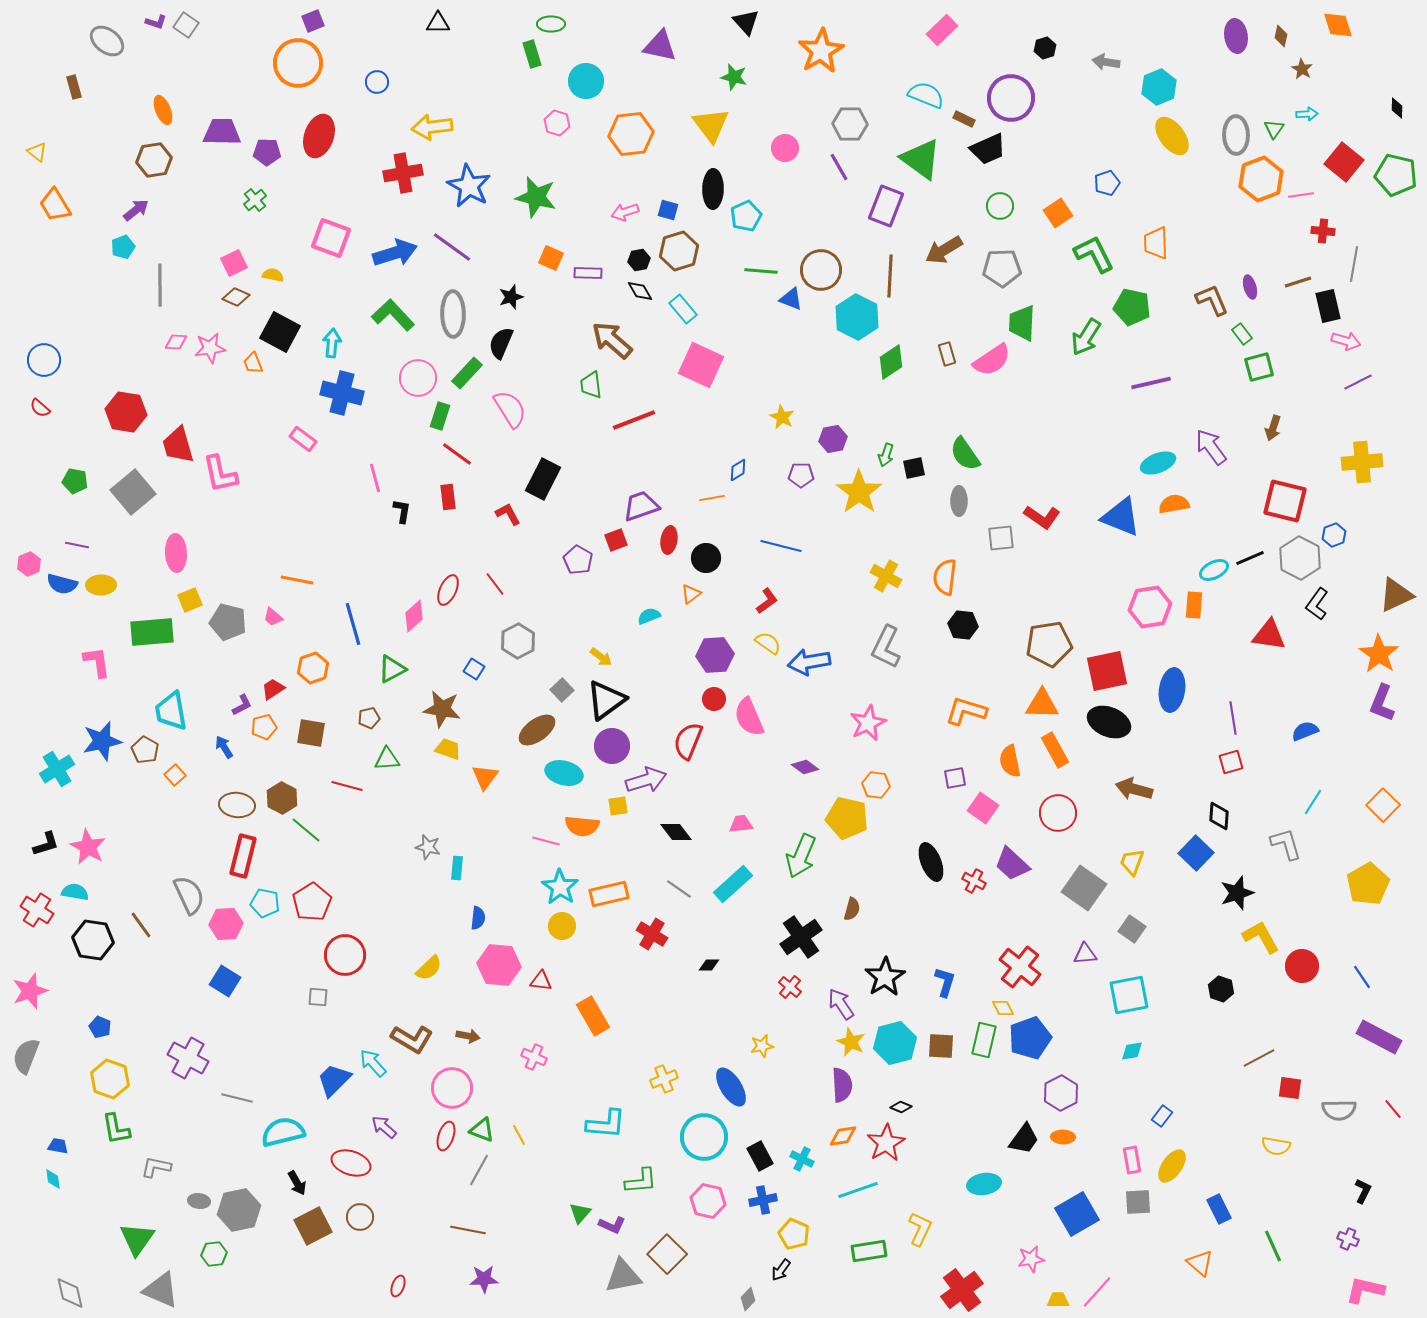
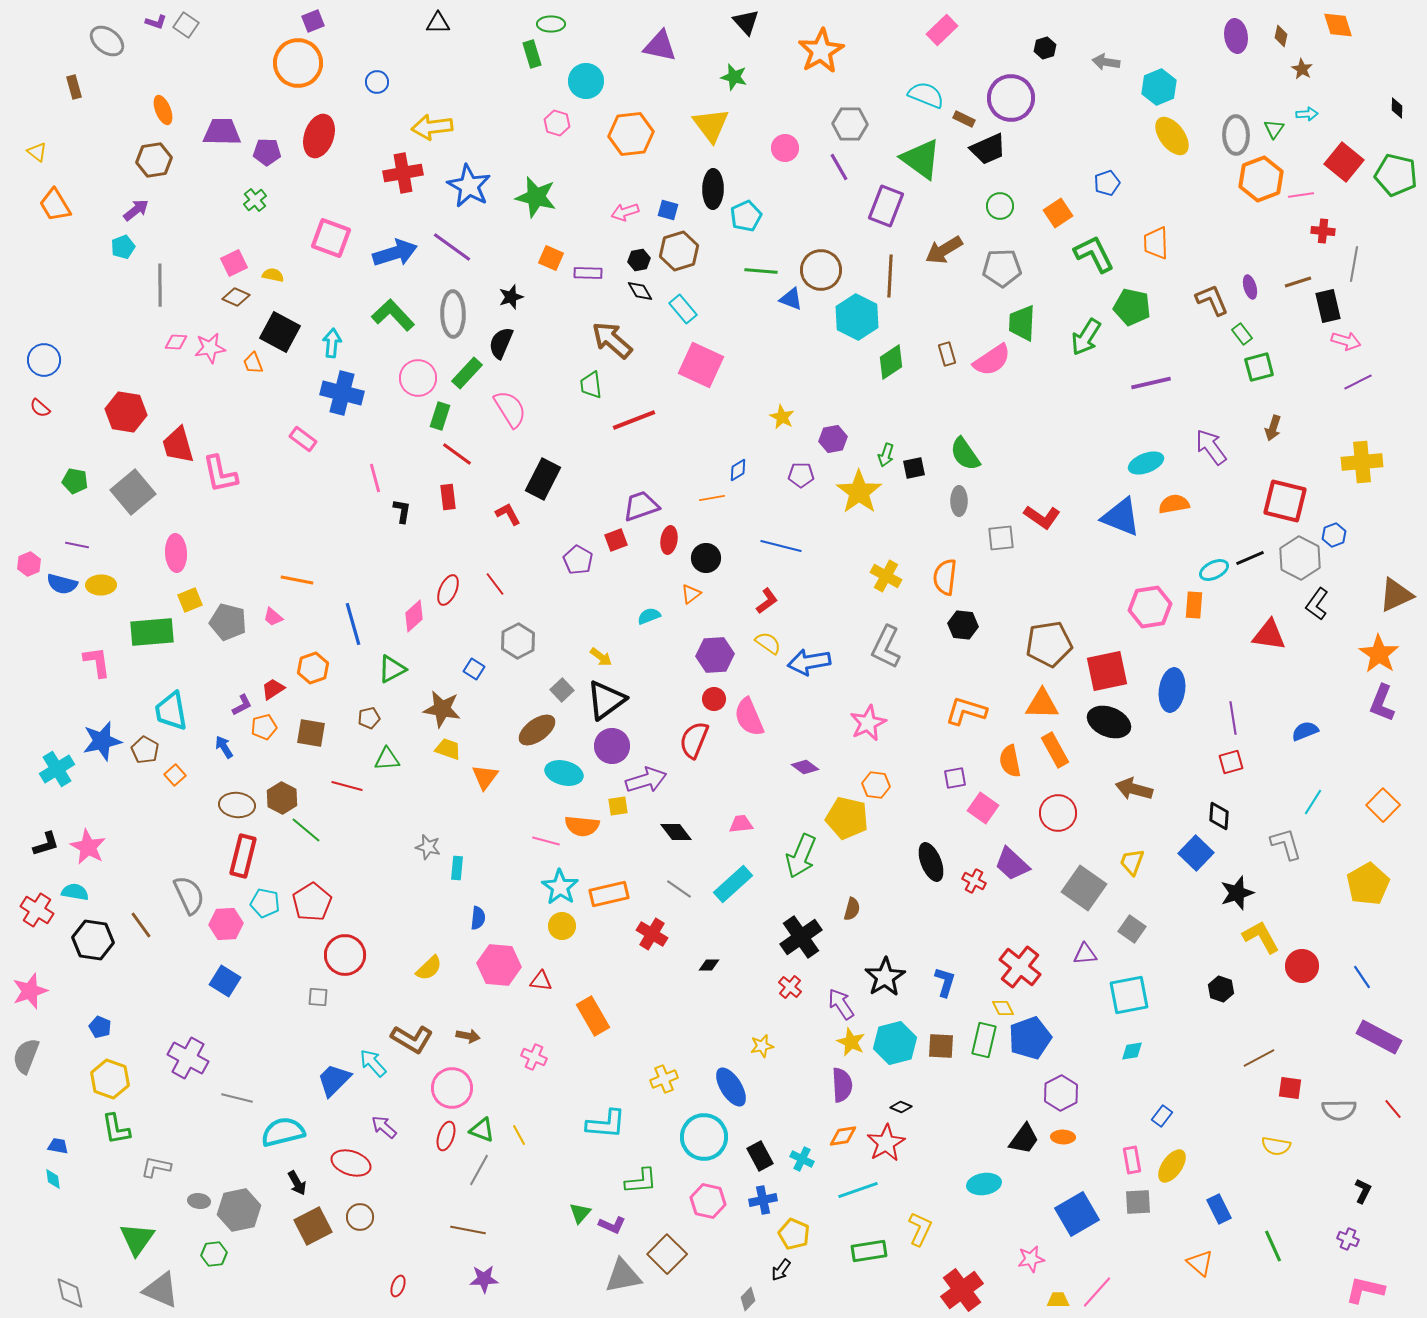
cyan ellipse at (1158, 463): moved 12 px left
red semicircle at (688, 741): moved 6 px right, 1 px up
